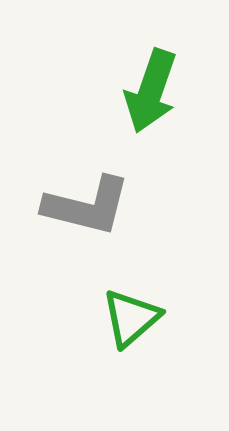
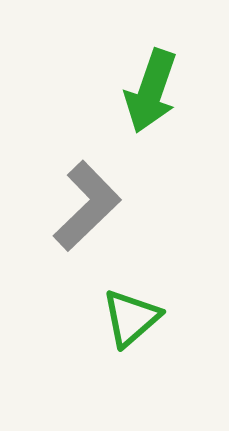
gray L-shape: rotated 58 degrees counterclockwise
